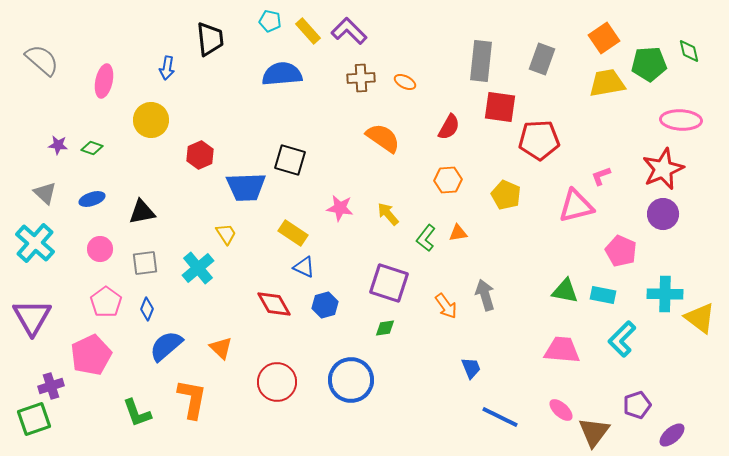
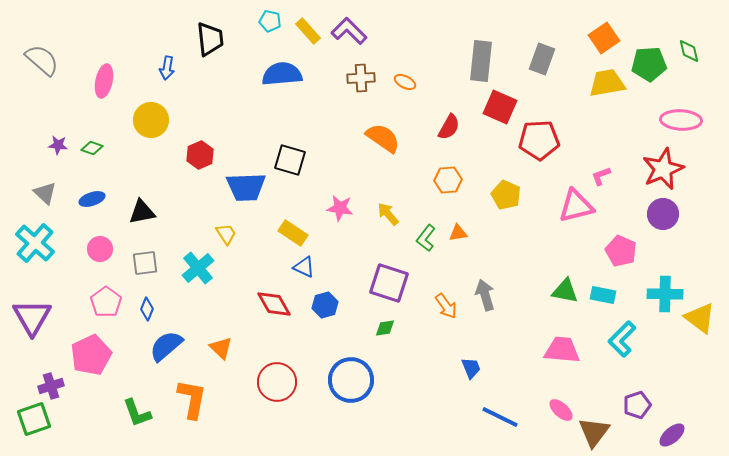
red square at (500, 107): rotated 16 degrees clockwise
